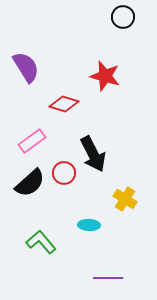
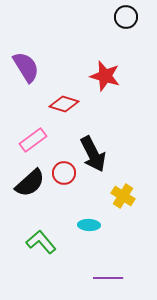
black circle: moved 3 px right
pink rectangle: moved 1 px right, 1 px up
yellow cross: moved 2 px left, 3 px up
